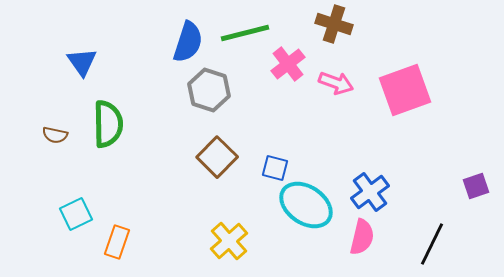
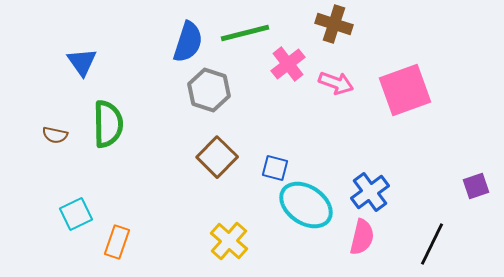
yellow cross: rotated 6 degrees counterclockwise
